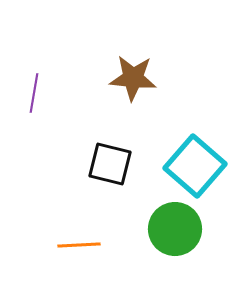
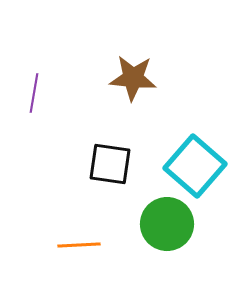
black square: rotated 6 degrees counterclockwise
green circle: moved 8 px left, 5 px up
